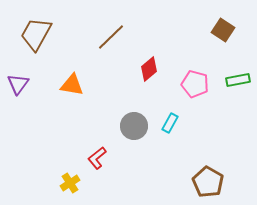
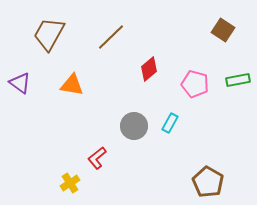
brown trapezoid: moved 13 px right
purple triangle: moved 2 px right, 1 px up; rotated 30 degrees counterclockwise
